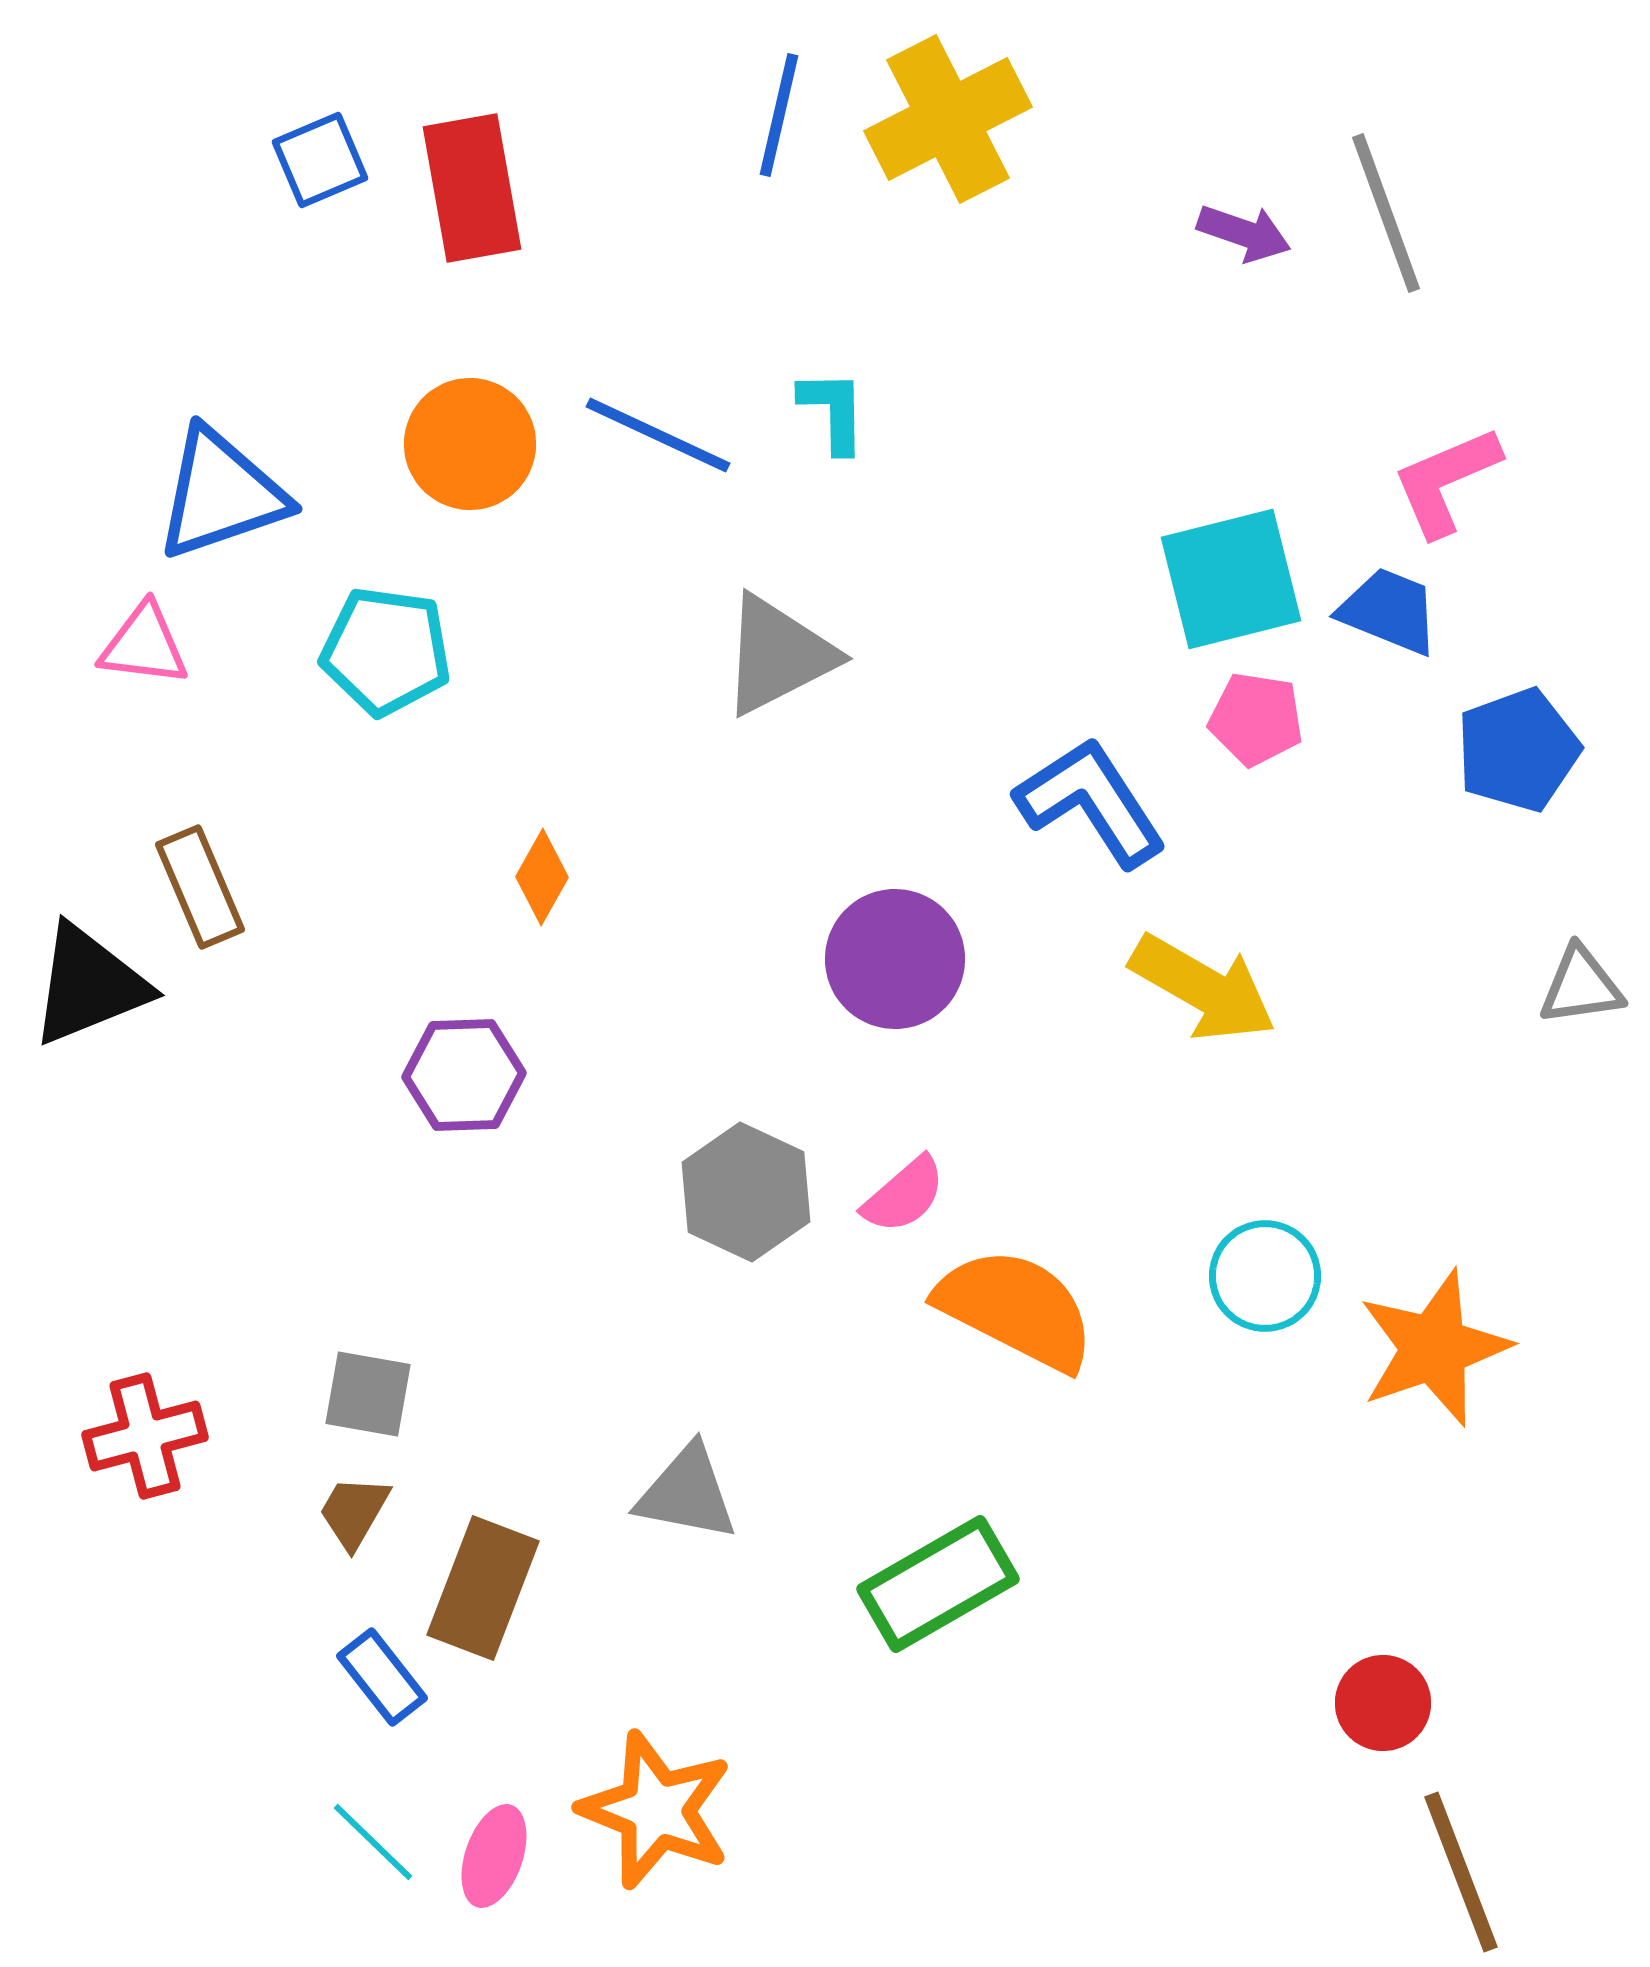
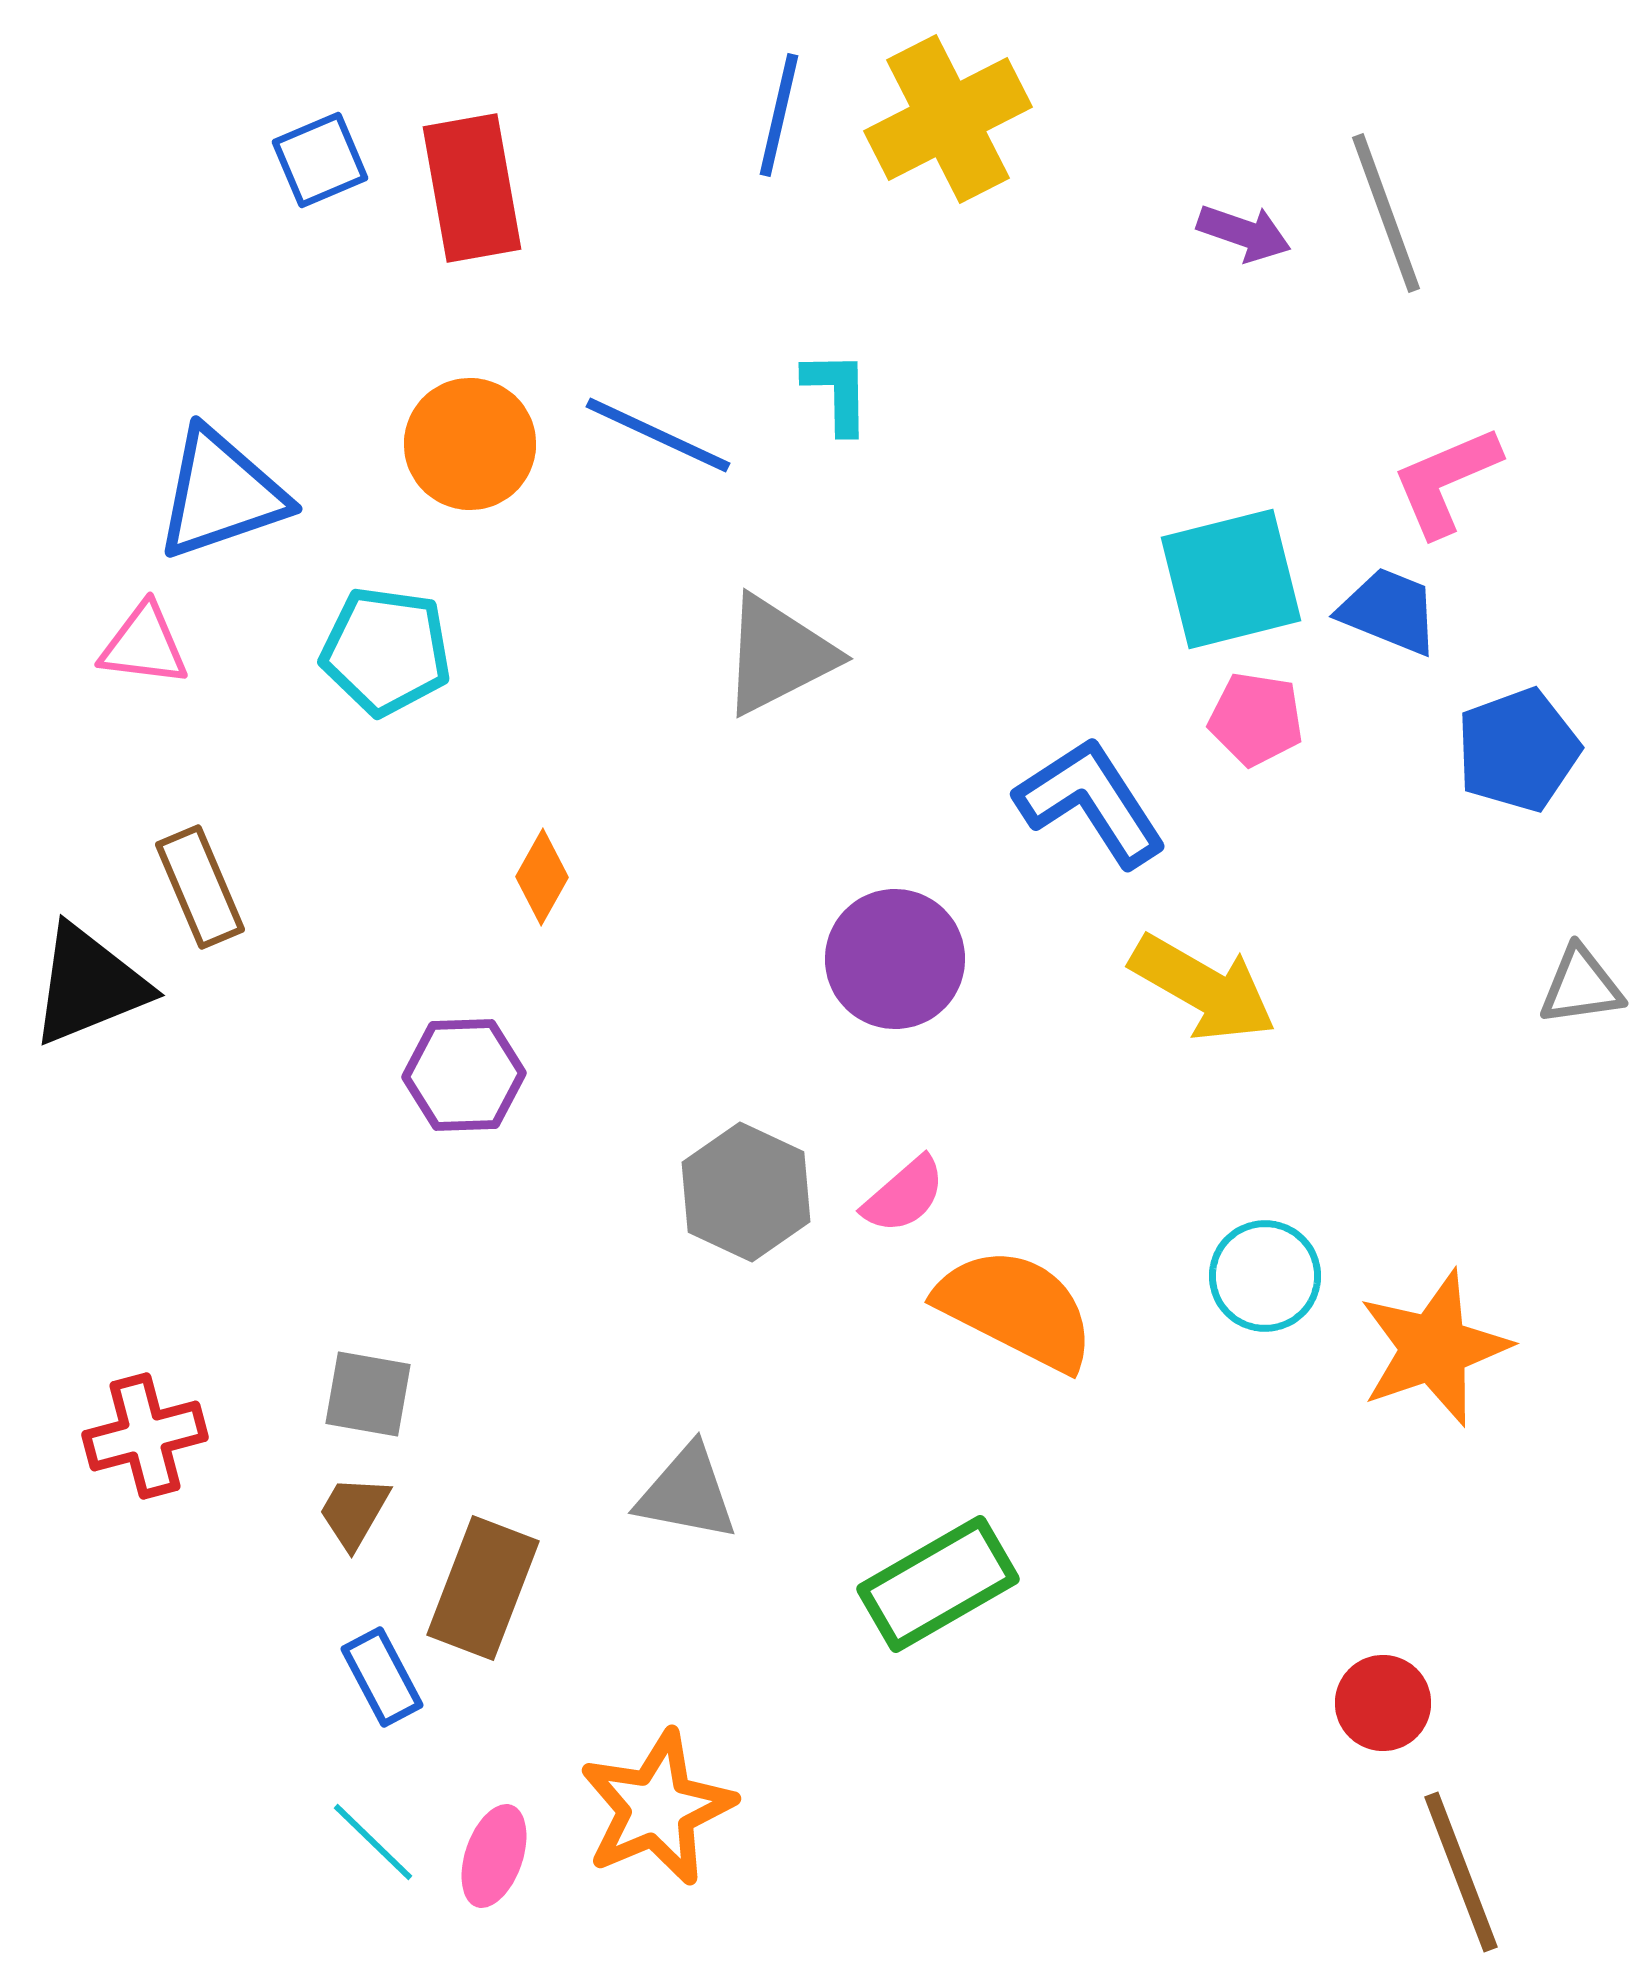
cyan L-shape at (833, 411): moved 4 px right, 19 px up
blue rectangle at (382, 1677): rotated 10 degrees clockwise
orange star at (656, 1810): moved 1 px right, 2 px up; rotated 27 degrees clockwise
